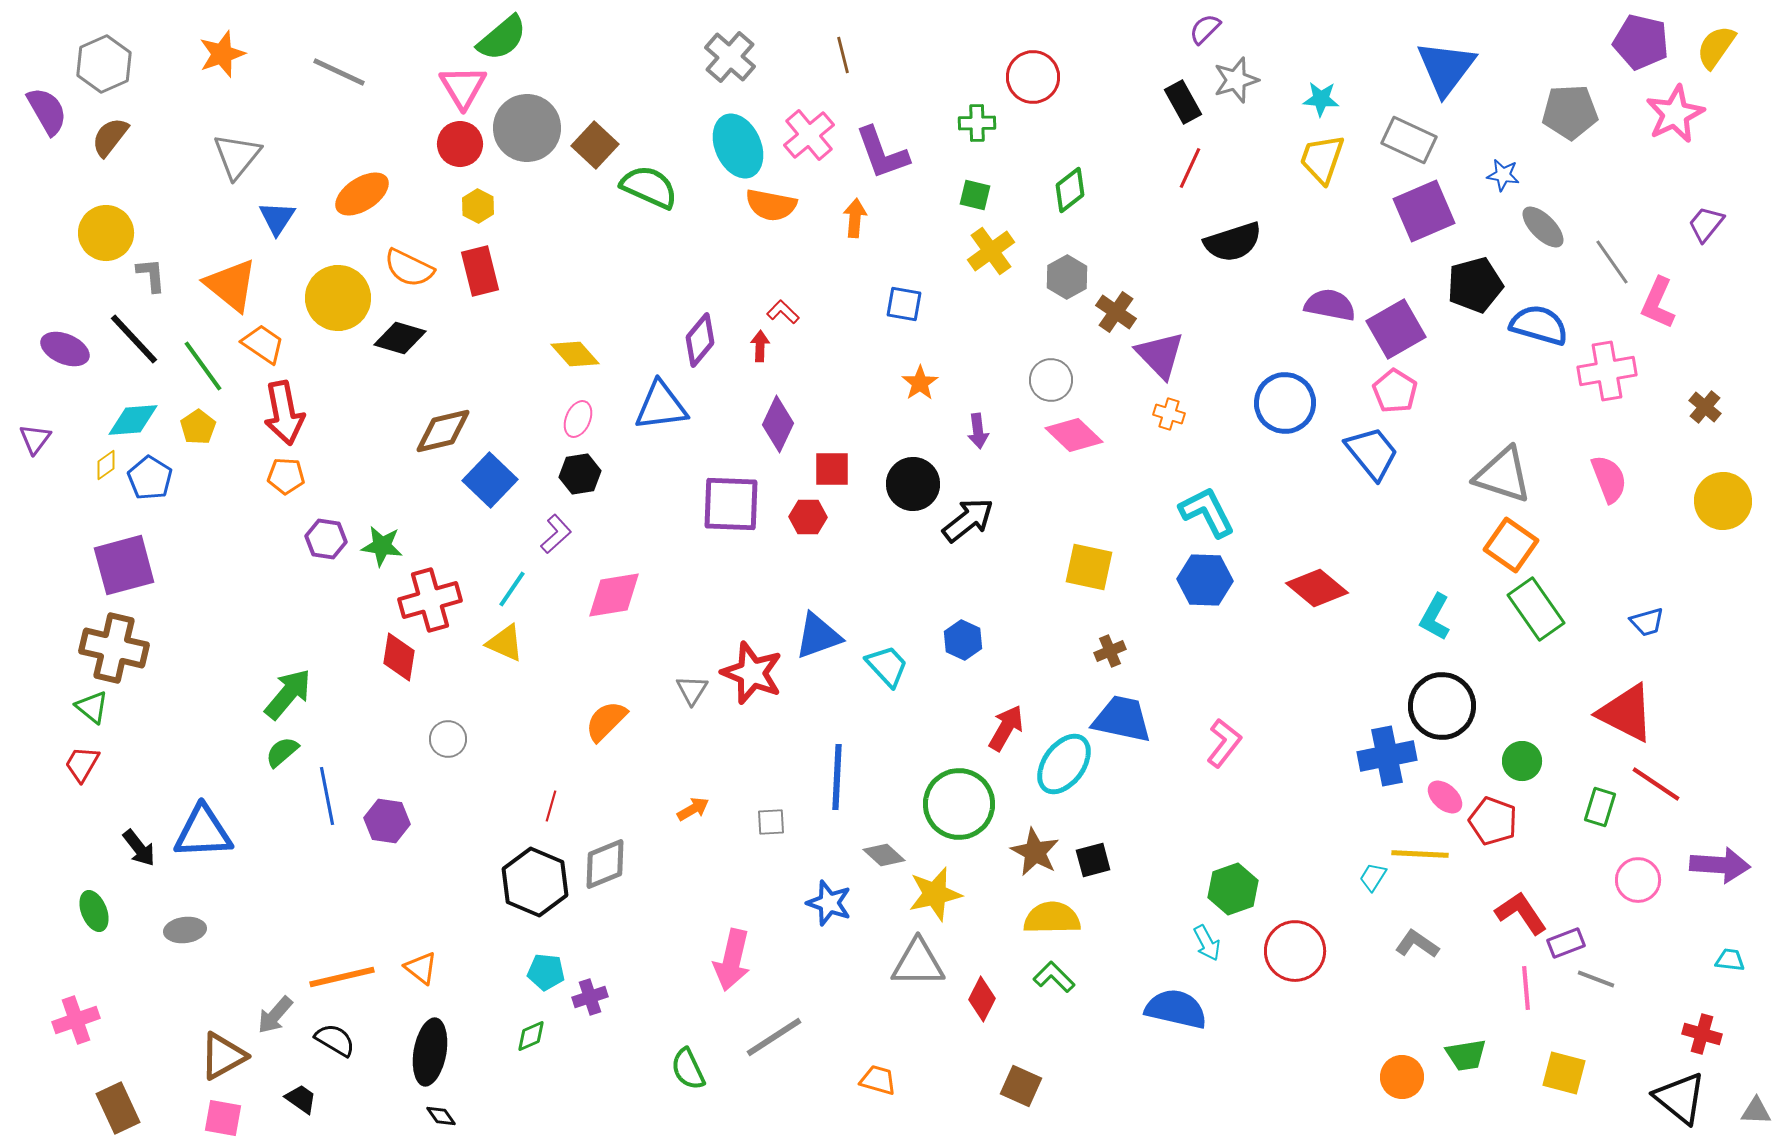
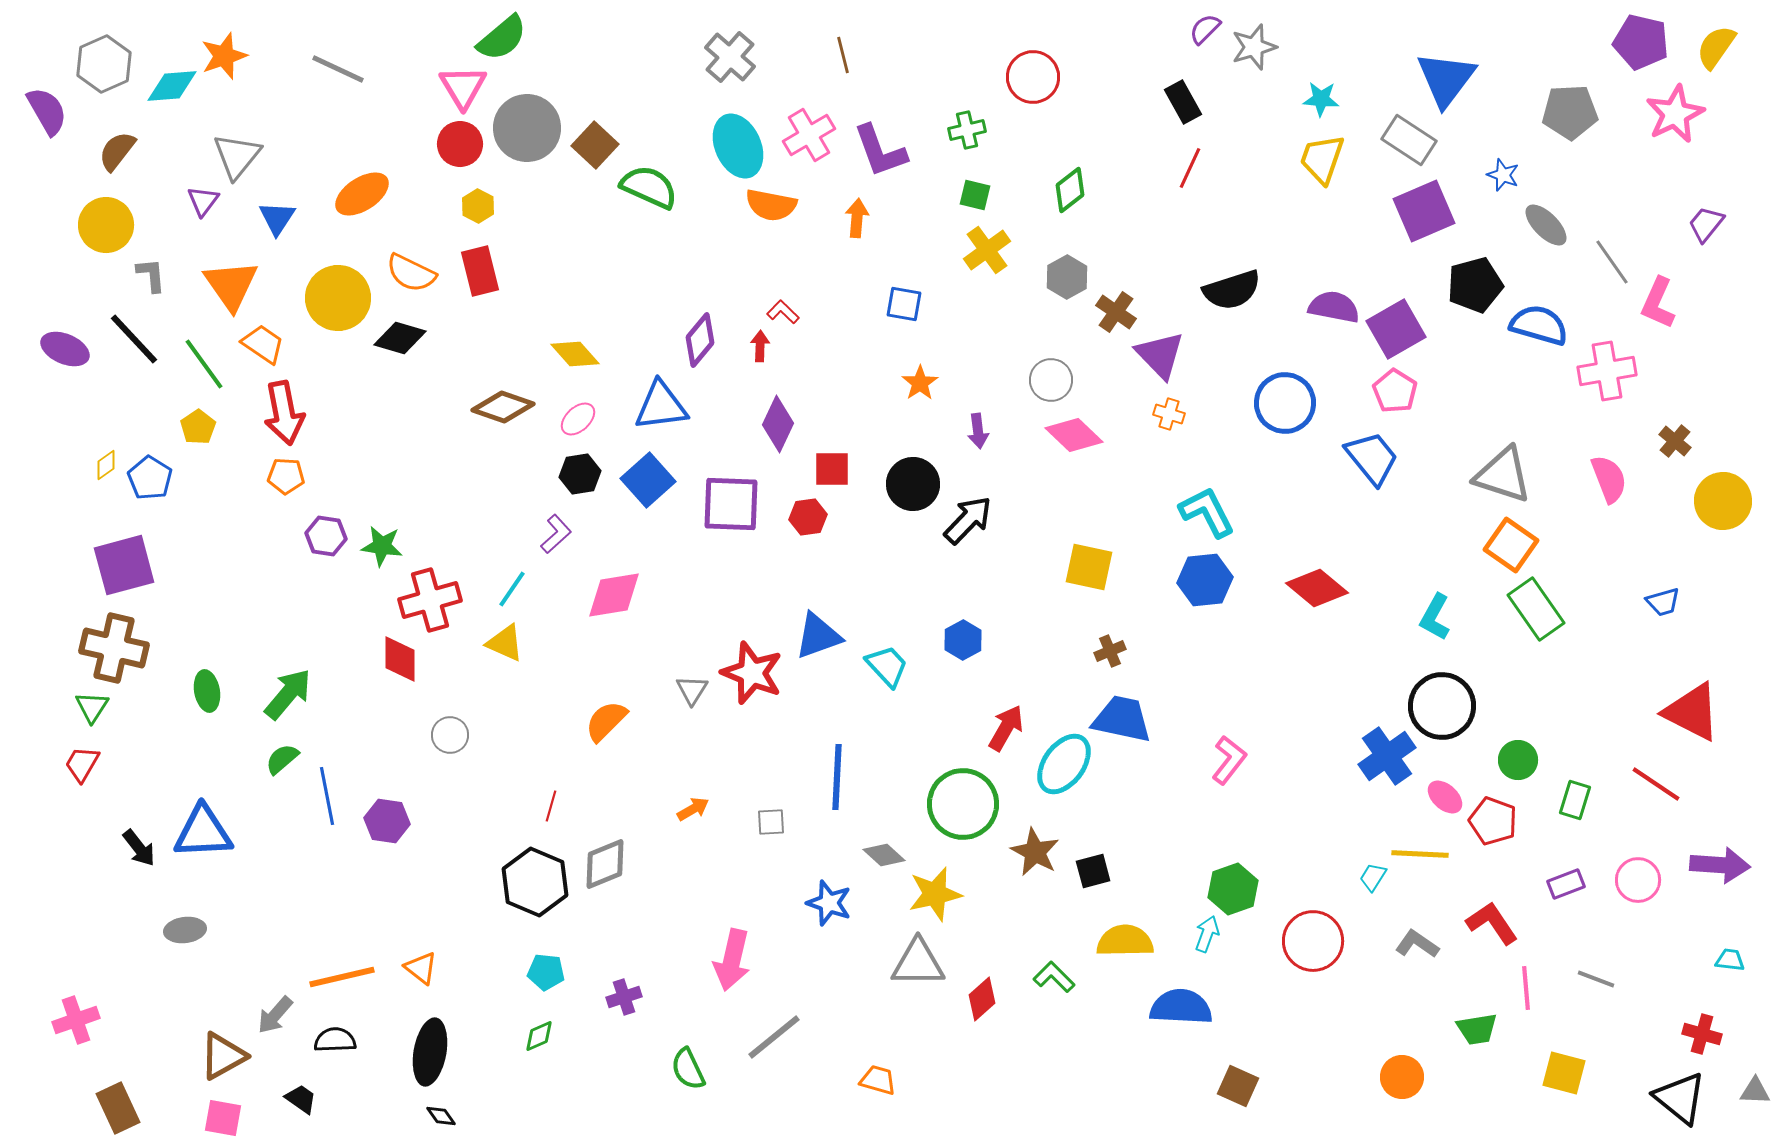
orange star at (222, 54): moved 2 px right, 2 px down
blue triangle at (1446, 68): moved 11 px down
gray line at (339, 72): moved 1 px left, 3 px up
gray star at (1236, 80): moved 18 px right, 33 px up
green cross at (977, 123): moved 10 px left, 7 px down; rotated 12 degrees counterclockwise
pink cross at (809, 135): rotated 9 degrees clockwise
brown semicircle at (110, 137): moved 7 px right, 14 px down
gray rectangle at (1409, 140): rotated 8 degrees clockwise
purple L-shape at (882, 153): moved 2 px left, 2 px up
blue star at (1503, 175): rotated 12 degrees clockwise
orange arrow at (855, 218): moved 2 px right
gray ellipse at (1543, 227): moved 3 px right, 2 px up
yellow circle at (106, 233): moved 8 px up
black semicircle at (1233, 242): moved 1 px left, 48 px down
yellow cross at (991, 251): moved 4 px left, 1 px up
orange semicircle at (409, 268): moved 2 px right, 5 px down
orange triangle at (231, 285): rotated 16 degrees clockwise
purple semicircle at (1330, 305): moved 4 px right, 2 px down
green line at (203, 366): moved 1 px right, 2 px up
brown cross at (1705, 407): moved 30 px left, 34 px down
pink ellipse at (578, 419): rotated 24 degrees clockwise
cyan diamond at (133, 420): moved 39 px right, 334 px up
brown diamond at (443, 431): moved 60 px right, 24 px up; rotated 32 degrees clockwise
purple triangle at (35, 439): moved 168 px right, 238 px up
blue trapezoid at (1372, 453): moved 5 px down
blue square at (490, 480): moved 158 px right; rotated 4 degrees clockwise
red hexagon at (808, 517): rotated 9 degrees counterclockwise
black arrow at (968, 520): rotated 8 degrees counterclockwise
purple hexagon at (326, 539): moved 3 px up
blue hexagon at (1205, 580): rotated 8 degrees counterclockwise
blue trapezoid at (1647, 622): moved 16 px right, 20 px up
blue hexagon at (963, 640): rotated 6 degrees clockwise
red diamond at (399, 657): moved 1 px right, 2 px down; rotated 9 degrees counterclockwise
green triangle at (92, 707): rotated 24 degrees clockwise
red triangle at (1626, 713): moved 66 px right, 1 px up
gray circle at (448, 739): moved 2 px right, 4 px up
pink L-shape at (1224, 743): moved 5 px right, 17 px down
green semicircle at (282, 752): moved 7 px down
blue cross at (1387, 756): rotated 24 degrees counterclockwise
green circle at (1522, 761): moved 4 px left, 1 px up
green circle at (959, 804): moved 4 px right
green rectangle at (1600, 807): moved 25 px left, 7 px up
black square at (1093, 860): moved 11 px down
green ellipse at (94, 911): moved 113 px right, 220 px up; rotated 12 degrees clockwise
red L-shape at (1521, 913): moved 29 px left, 10 px down
yellow semicircle at (1052, 918): moved 73 px right, 23 px down
cyan arrow at (1207, 943): moved 9 px up; rotated 132 degrees counterclockwise
purple rectangle at (1566, 943): moved 59 px up
red circle at (1295, 951): moved 18 px right, 10 px up
purple cross at (590, 997): moved 34 px right
red diamond at (982, 999): rotated 21 degrees clockwise
blue semicircle at (1176, 1009): moved 5 px right, 2 px up; rotated 10 degrees counterclockwise
green diamond at (531, 1036): moved 8 px right
gray line at (774, 1037): rotated 6 degrees counterclockwise
black semicircle at (335, 1040): rotated 33 degrees counterclockwise
green trapezoid at (1466, 1055): moved 11 px right, 26 px up
brown square at (1021, 1086): moved 217 px right
gray triangle at (1756, 1111): moved 1 px left, 20 px up
